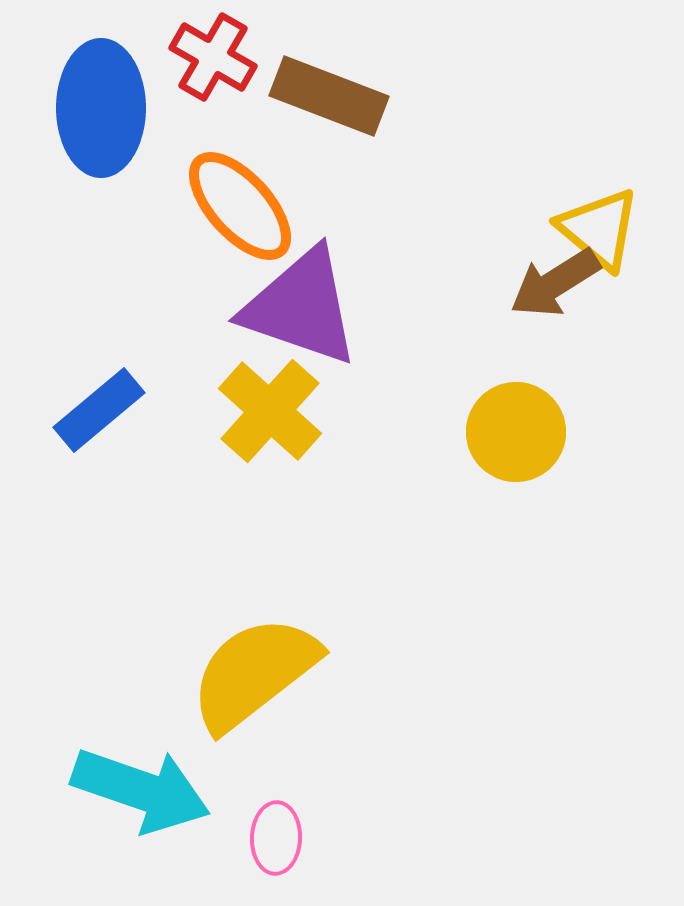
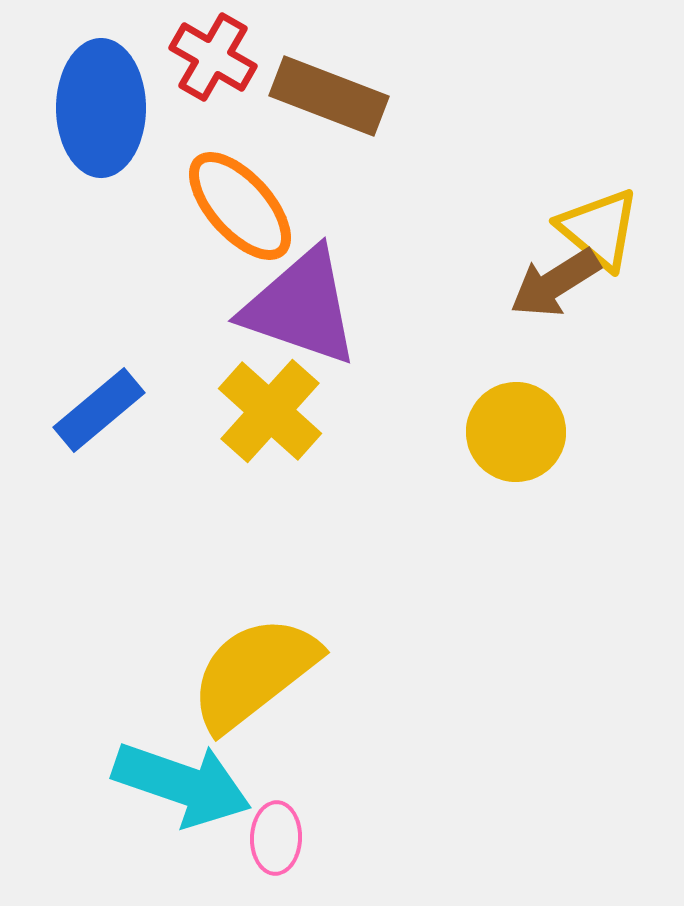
cyan arrow: moved 41 px right, 6 px up
